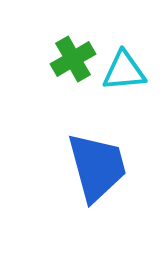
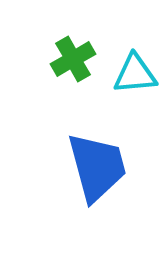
cyan triangle: moved 11 px right, 3 px down
